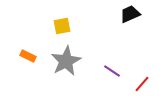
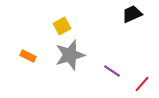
black trapezoid: moved 2 px right
yellow square: rotated 18 degrees counterclockwise
gray star: moved 4 px right, 6 px up; rotated 12 degrees clockwise
